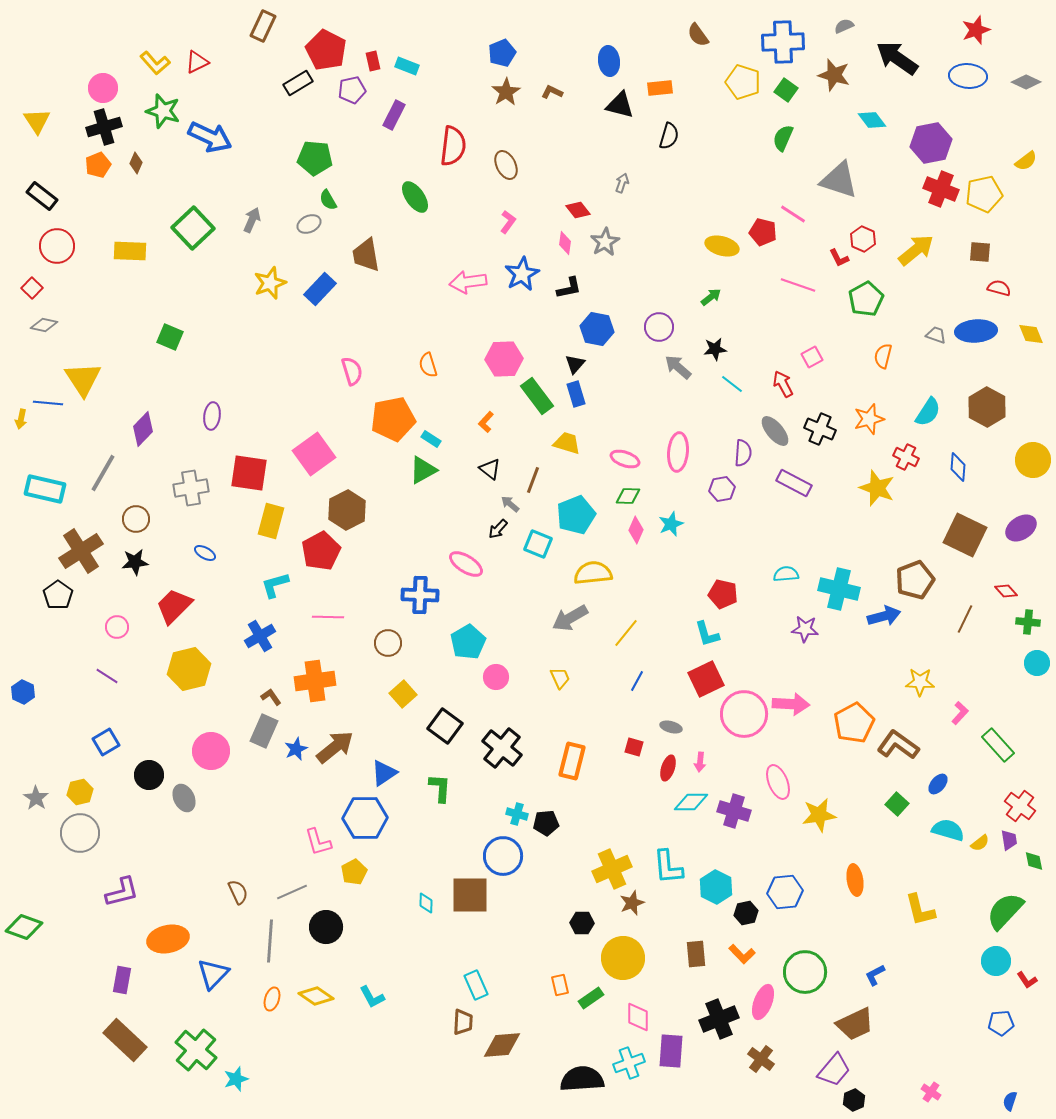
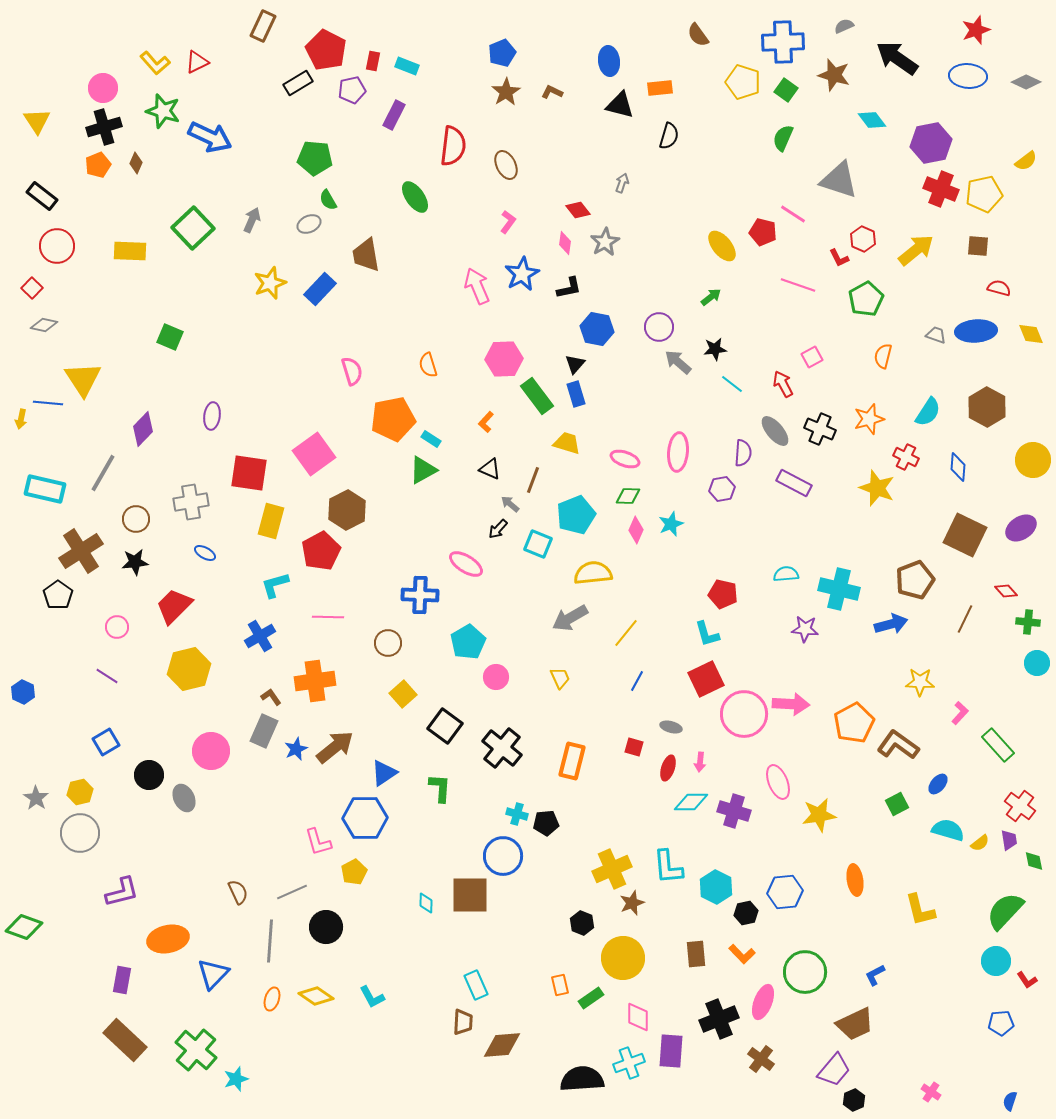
red rectangle at (373, 61): rotated 24 degrees clockwise
yellow ellipse at (722, 246): rotated 36 degrees clockwise
brown square at (980, 252): moved 2 px left, 6 px up
pink arrow at (468, 282): moved 9 px right, 4 px down; rotated 75 degrees clockwise
gray arrow at (678, 367): moved 5 px up
black triangle at (490, 469): rotated 15 degrees counterclockwise
gray cross at (191, 488): moved 14 px down
blue arrow at (884, 616): moved 7 px right, 8 px down
green square at (897, 804): rotated 20 degrees clockwise
black hexagon at (582, 923): rotated 20 degrees clockwise
